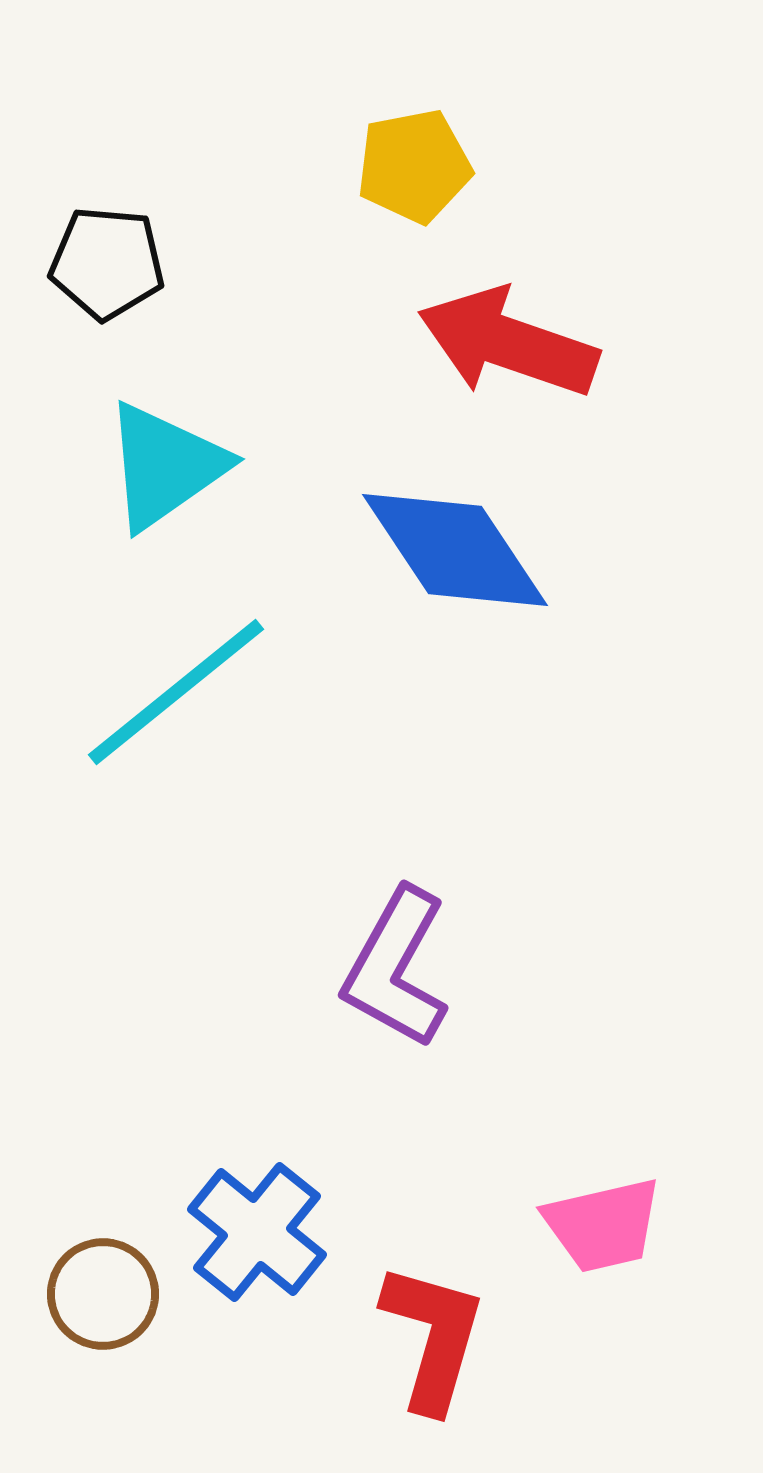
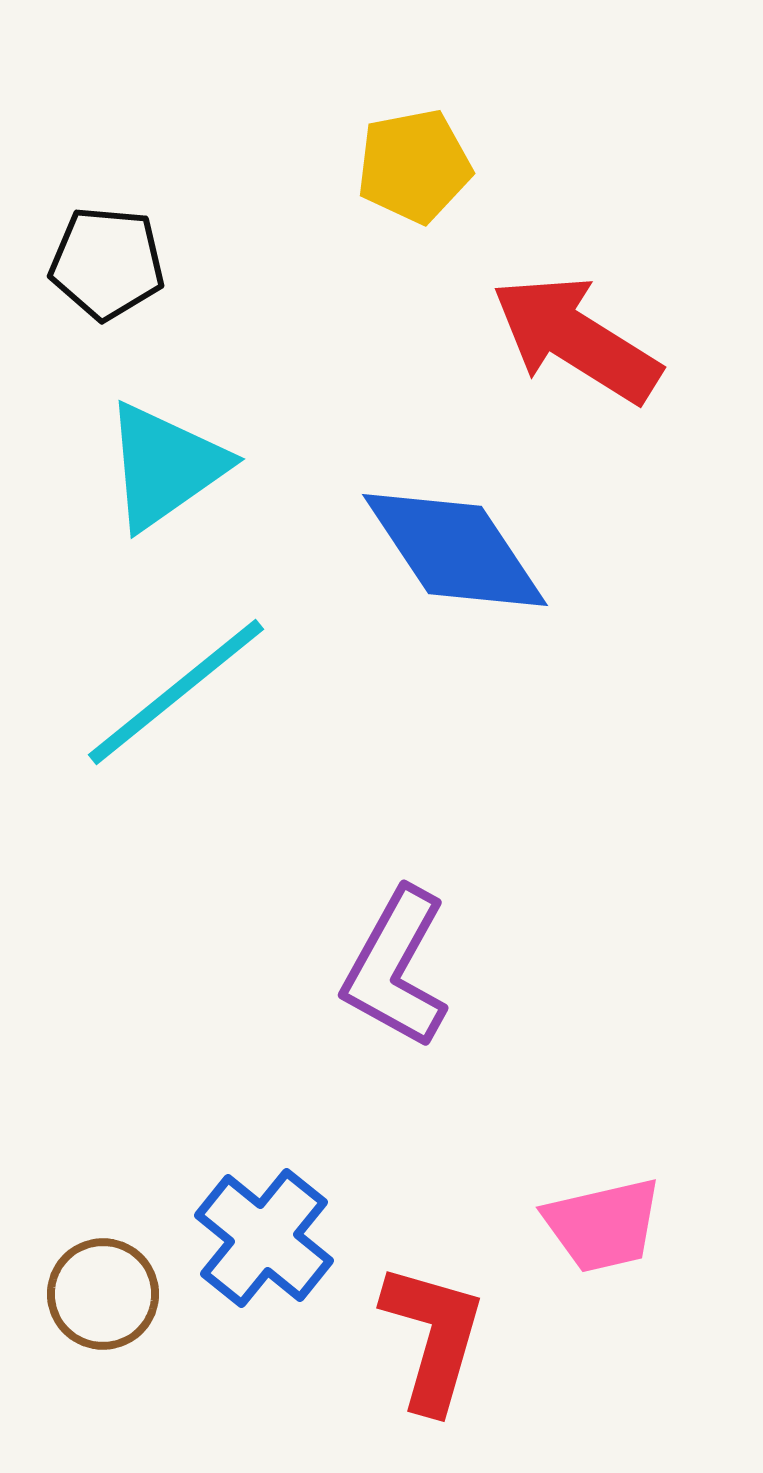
red arrow: moved 68 px right, 4 px up; rotated 13 degrees clockwise
blue cross: moved 7 px right, 6 px down
